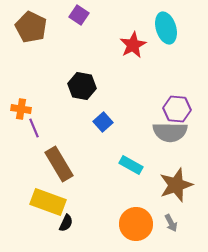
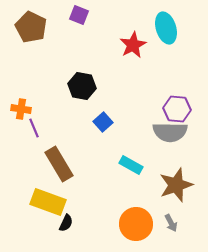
purple square: rotated 12 degrees counterclockwise
